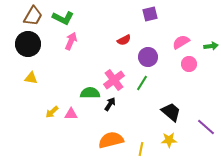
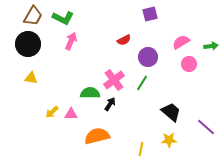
orange semicircle: moved 14 px left, 4 px up
